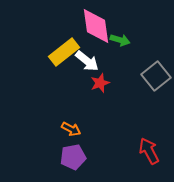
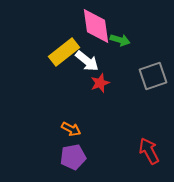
gray square: moved 3 px left; rotated 20 degrees clockwise
